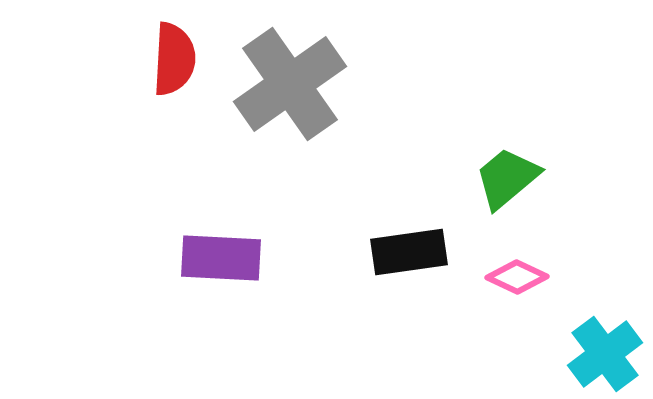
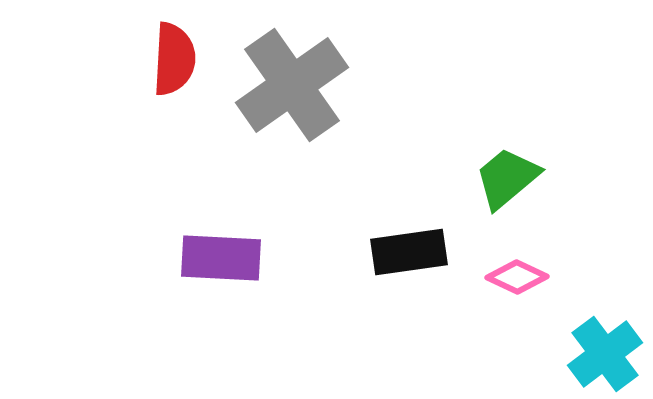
gray cross: moved 2 px right, 1 px down
